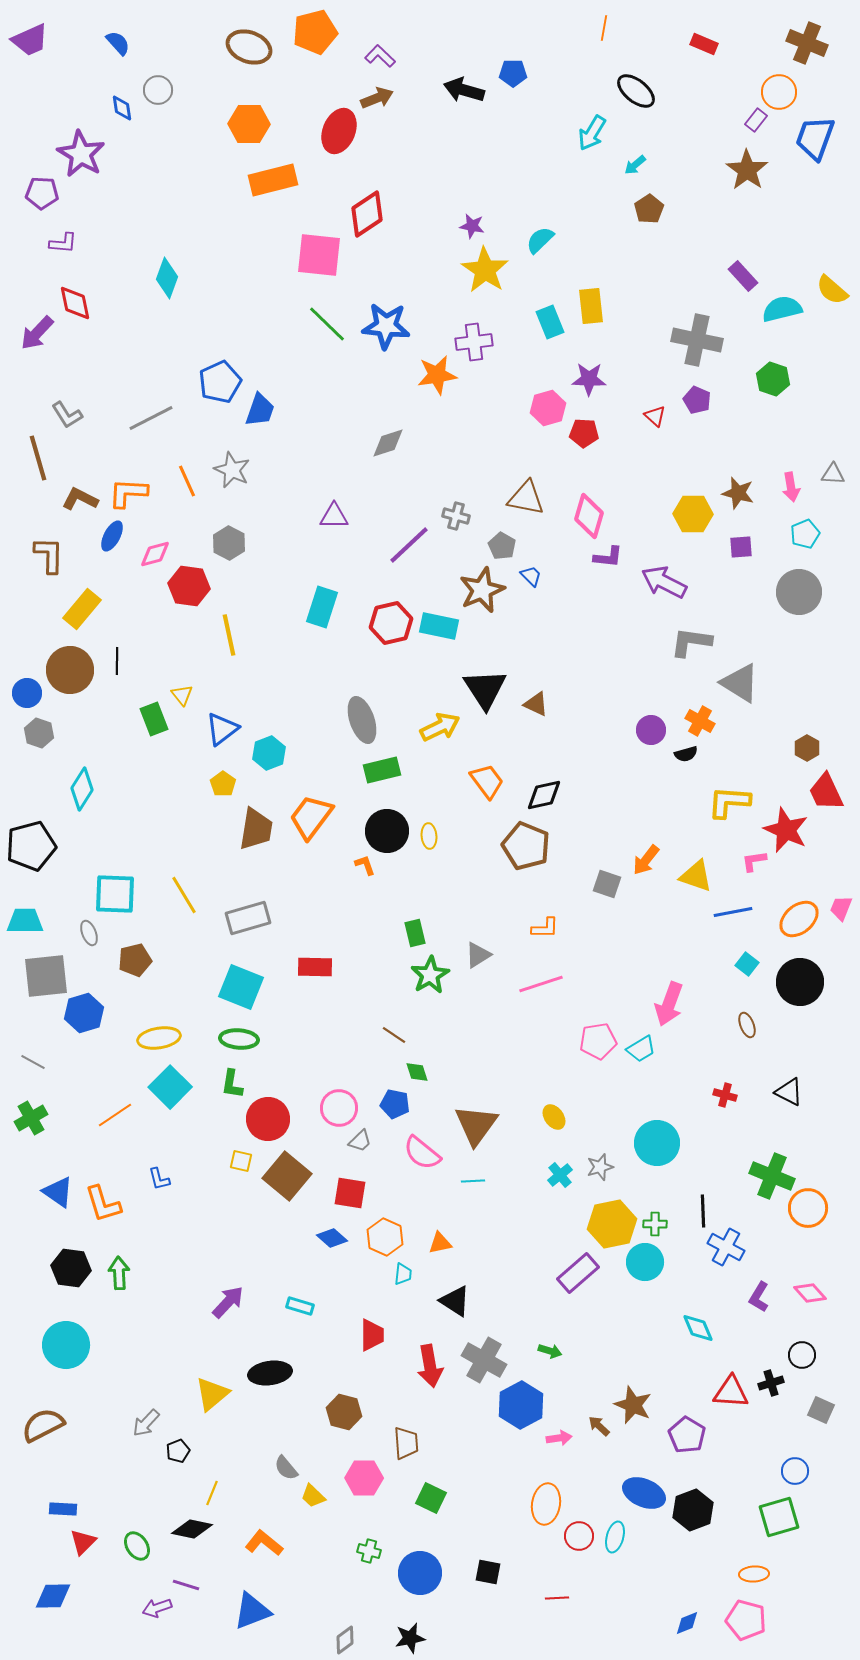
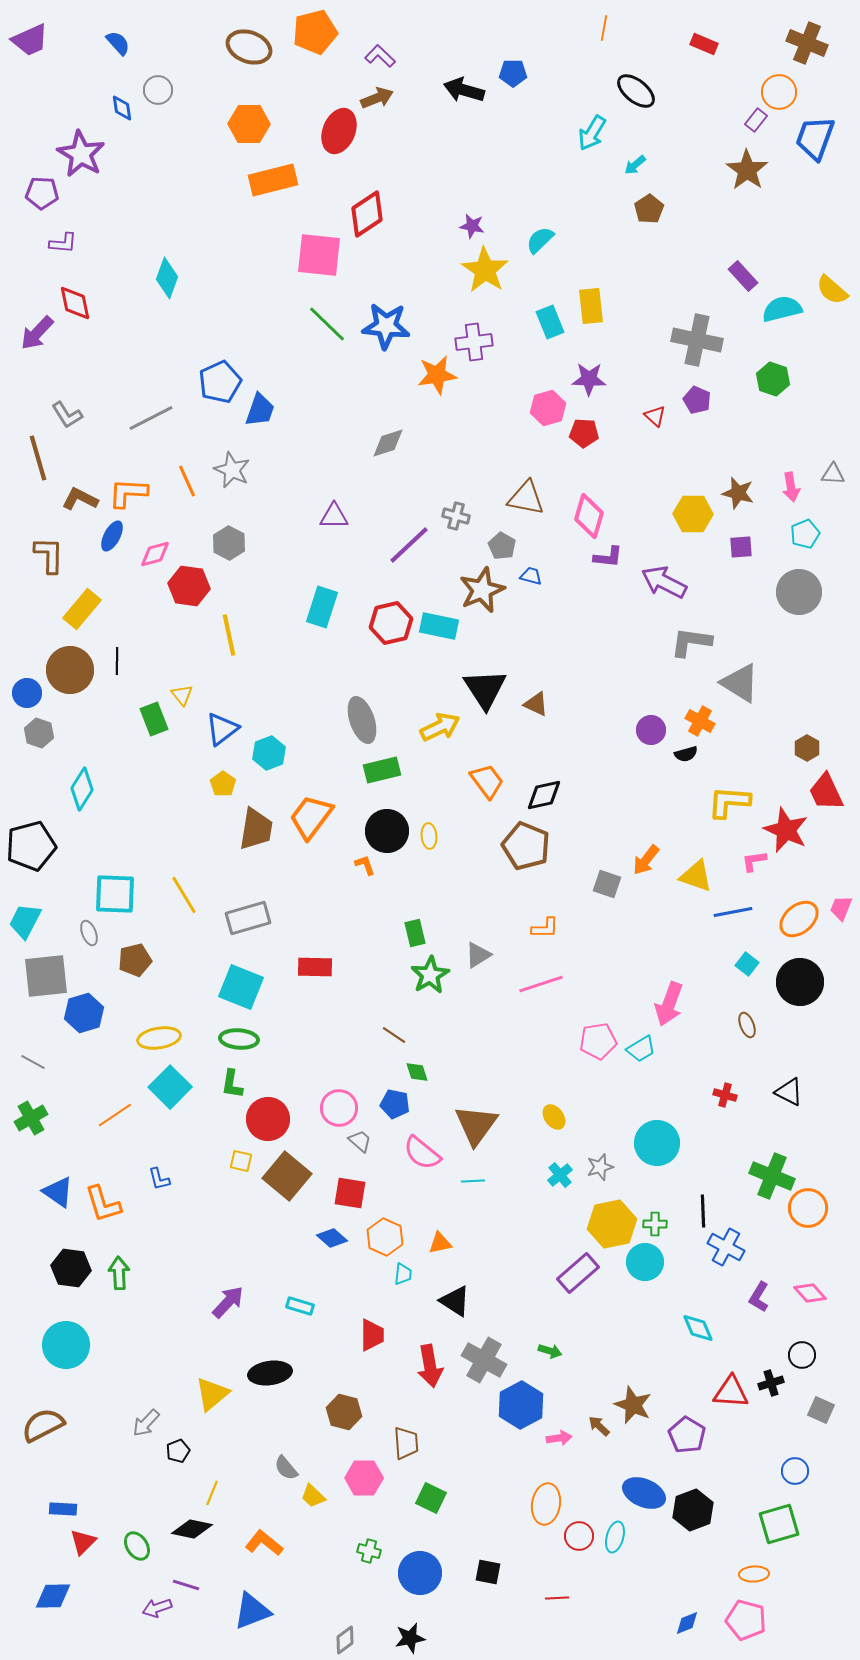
blue trapezoid at (531, 576): rotated 30 degrees counterclockwise
cyan trapezoid at (25, 921): rotated 63 degrees counterclockwise
gray trapezoid at (360, 1141): rotated 95 degrees counterclockwise
green square at (779, 1517): moved 7 px down
